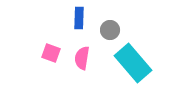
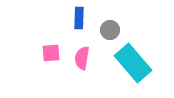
pink square: rotated 24 degrees counterclockwise
